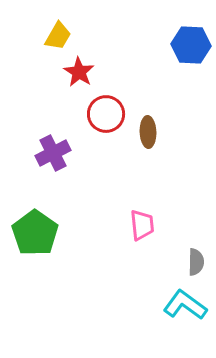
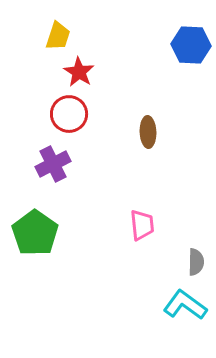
yellow trapezoid: rotated 12 degrees counterclockwise
red circle: moved 37 px left
purple cross: moved 11 px down
